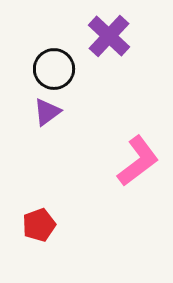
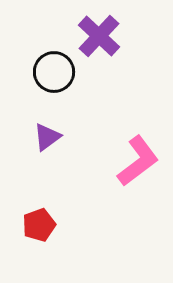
purple cross: moved 10 px left
black circle: moved 3 px down
purple triangle: moved 25 px down
